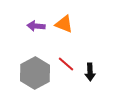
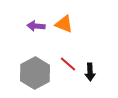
red line: moved 2 px right
